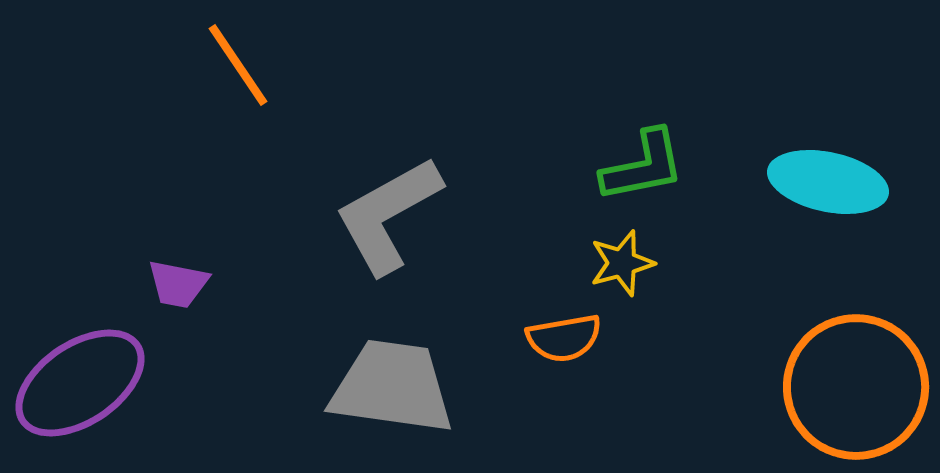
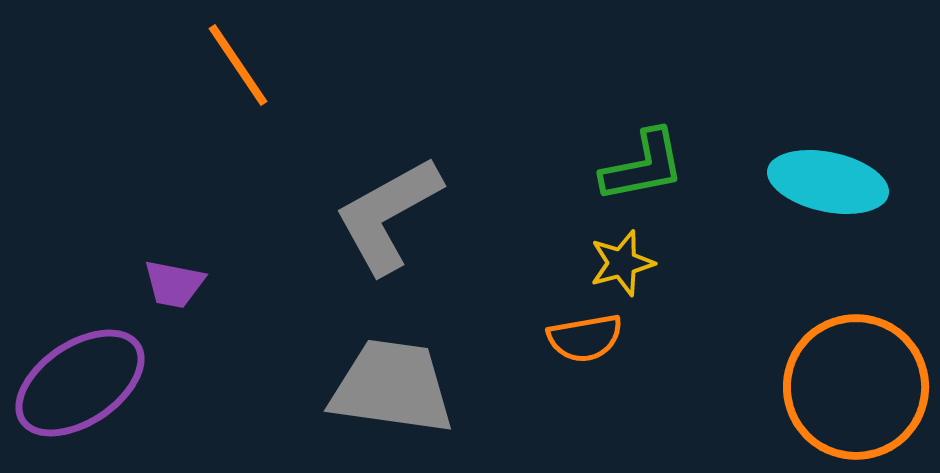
purple trapezoid: moved 4 px left
orange semicircle: moved 21 px right
